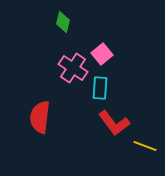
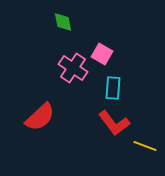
green diamond: rotated 25 degrees counterclockwise
pink square: rotated 20 degrees counterclockwise
cyan rectangle: moved 13 px right
red semicircle: rotated 140 degrees counterclockwise
